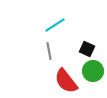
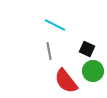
cyan line: rotated 60 degrees clockwise
